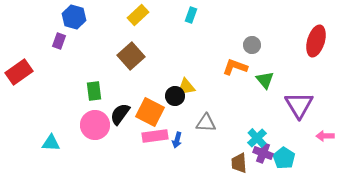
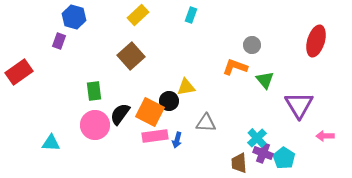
black circle: moved 6 px left, 5 px down
